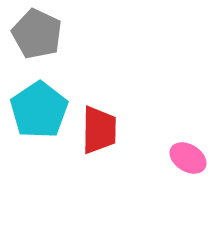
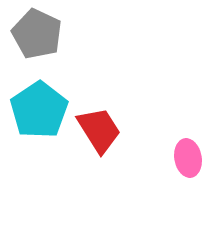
red trapezoid: rotated 33 degrees counterclockwise
pink ellipse: rotated 48 degrees clockwise
